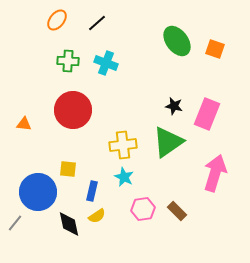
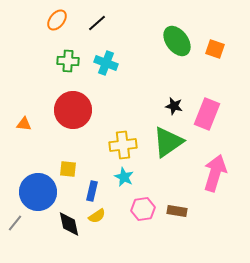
brown rectangle: rotated 36 degrees counterclockwise
